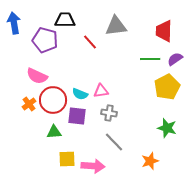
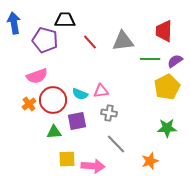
gray triangle: moved 7 px right, 15 px down
purple semicircle: moved 2 px down
pink semicircle: rotated 45 degrees counterclockwise
purple square: moved 5 px down; rotated 18 degrees counterclockwise
green star: rotated 18 degrees counterclockwise
gray line: moved 2 px right, 2 px down
